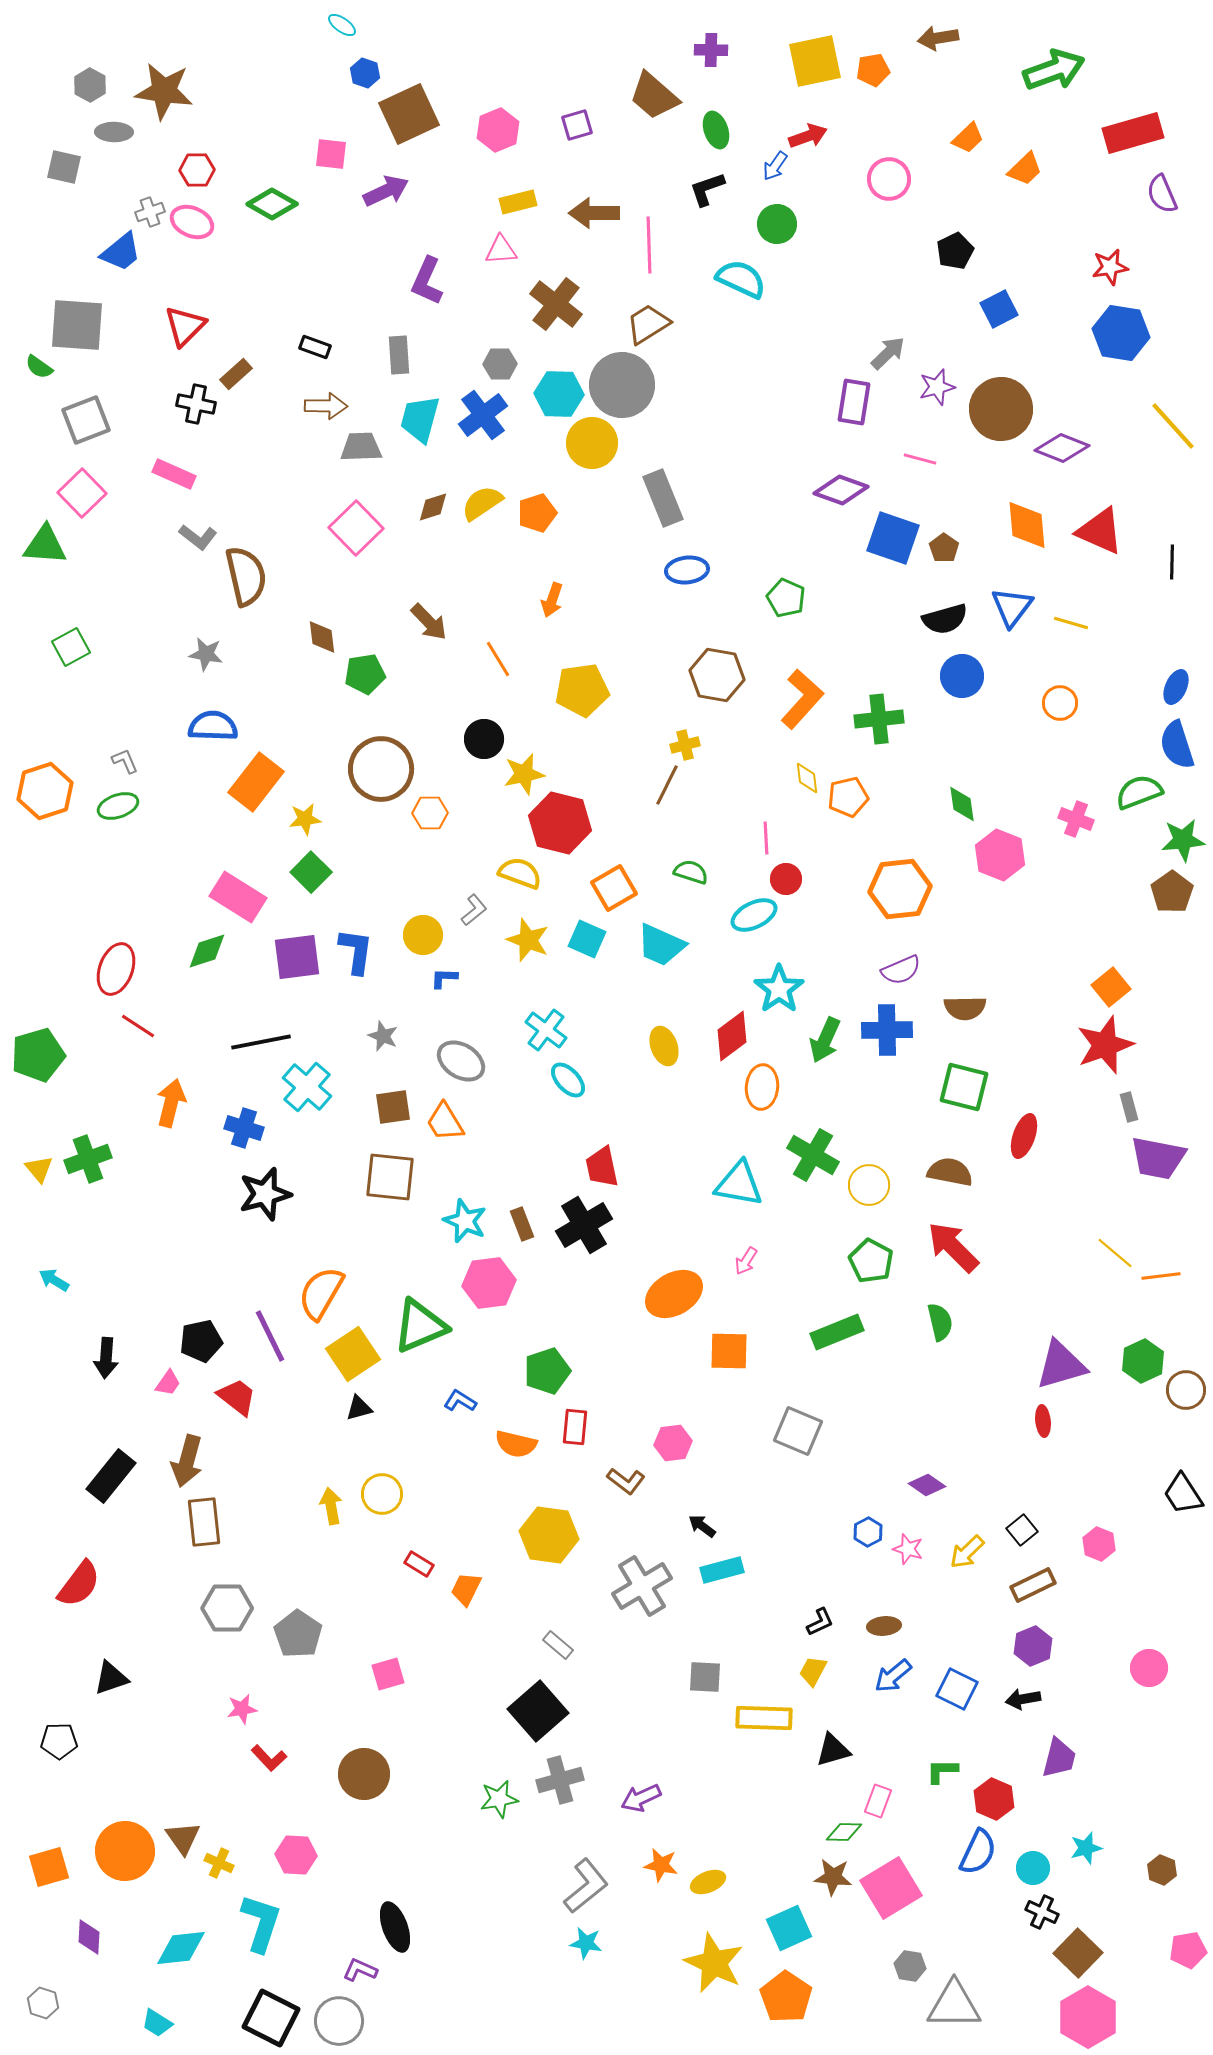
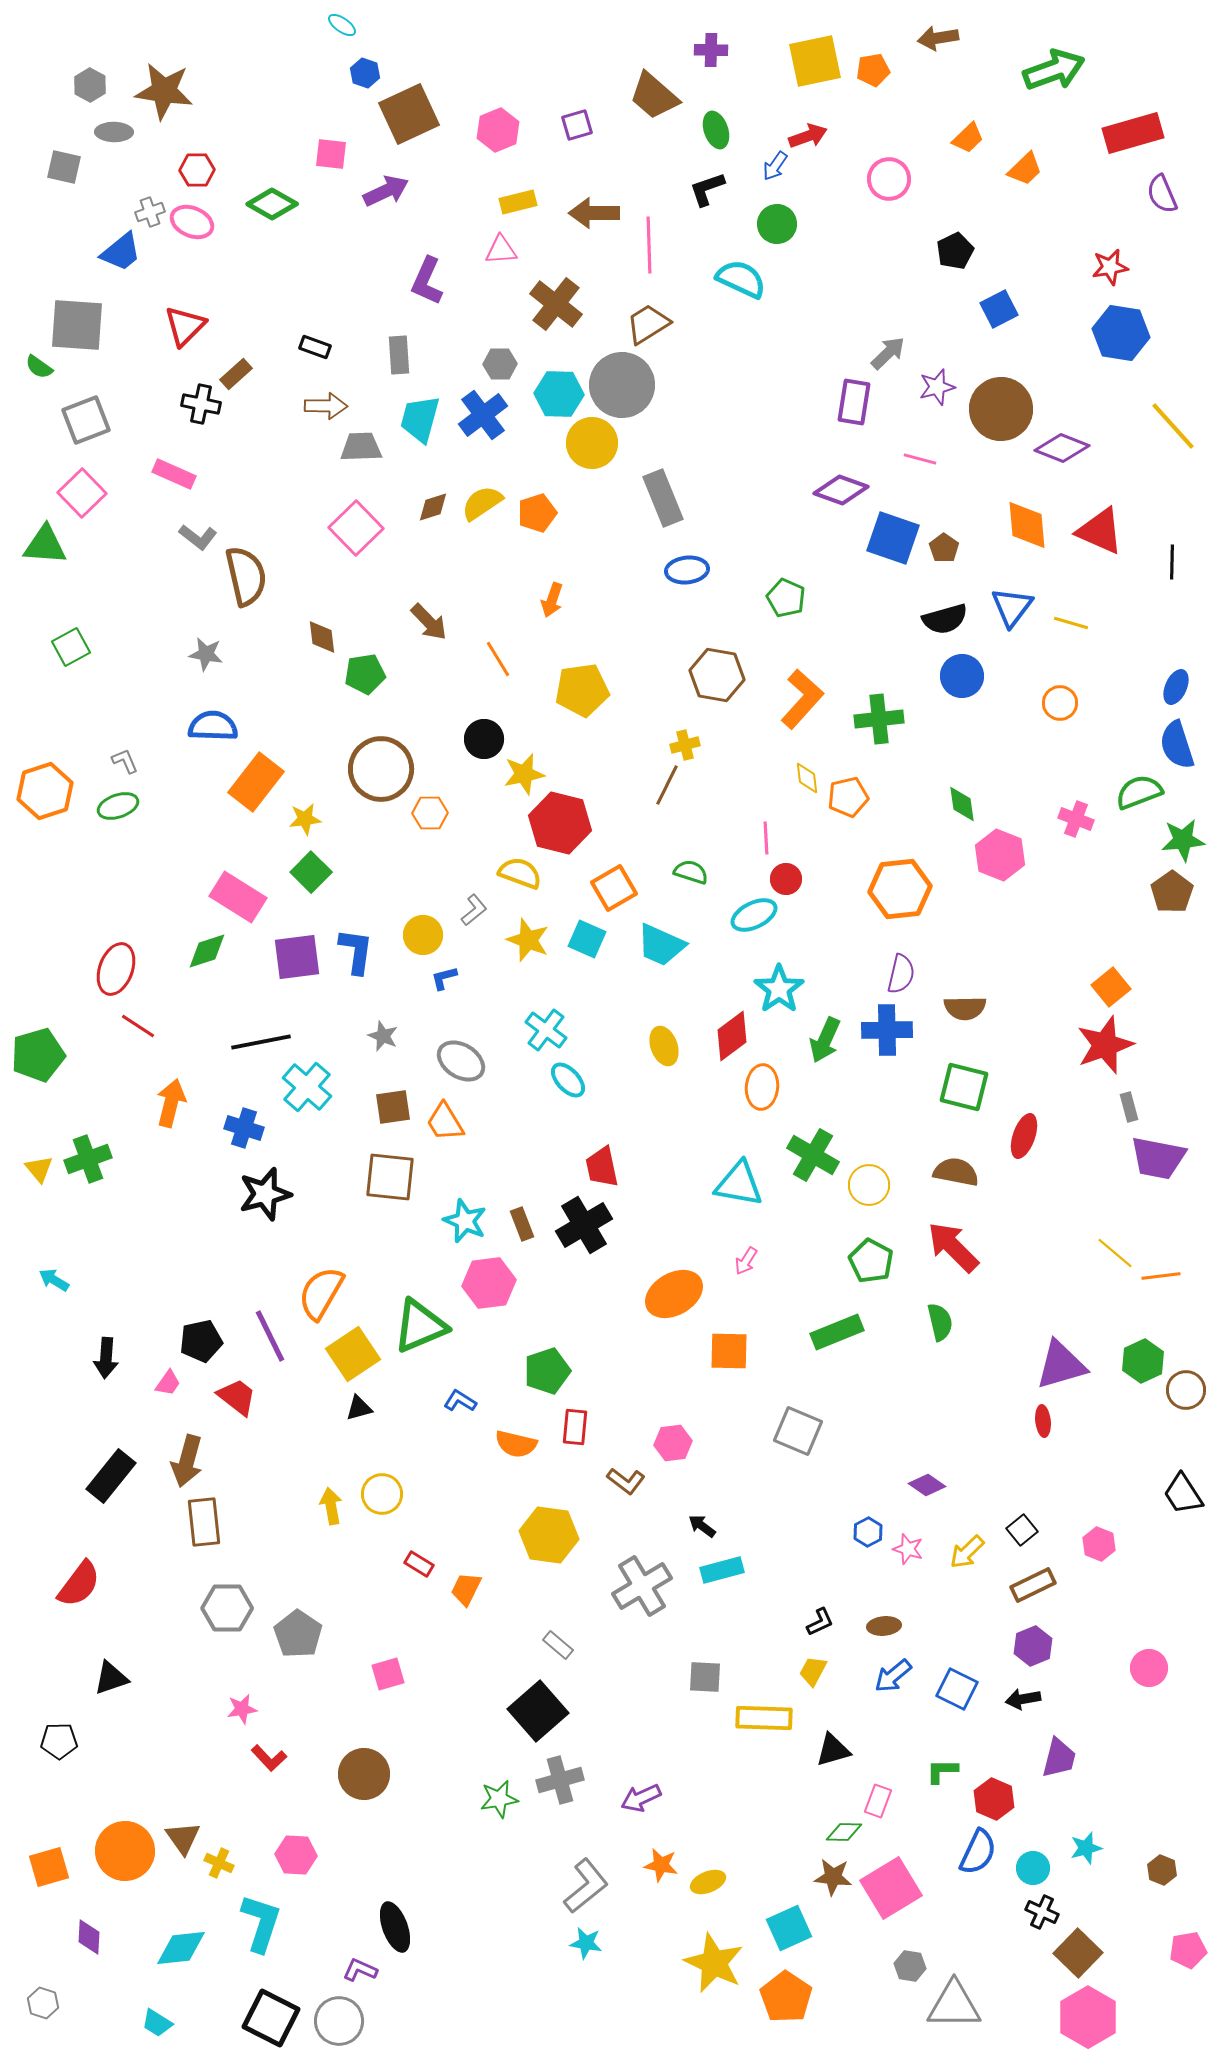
black cross at (196, 404): moved 5 px right
purple semicircle at (901, 970): moved 4 px down; rotated 54 degrees counterclockwise
blue L-shape at (444, 978): rotated 16 degrees counterclockwise
brown semicircle at (950, 1172): moved 6 px right
